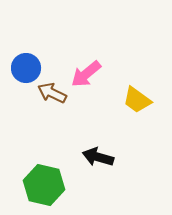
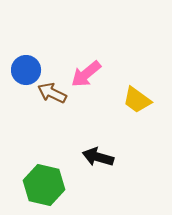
blue circle: moved 2 px down
